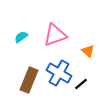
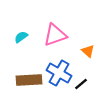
brown rectangle: rotated 65 degrees clockwise
